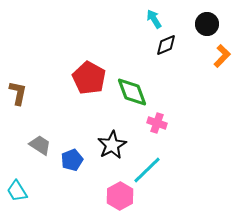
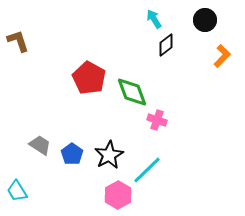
black circle: moved 2 px left, 4 px up
black diamond: rotated 15 degrees counterclockwise
brown L-shape: moved 52 px up; rotated 30 degrees counterclockwise
pink cross: moved 3 px up
black star: moved 3 px left, 10 px down
blue pentagon: moved 6 px up; rotated 15 degrees counterclockwise
pink hexagon: moved 2 px left, 1 px up
